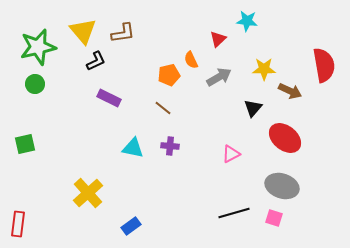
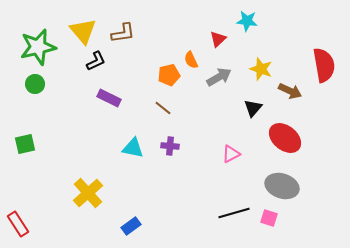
yellow star: moved 3 px left; rotated 20 degrees clockwise
pink square: moved 5 px left
red rectangle: rotated 40 degrees counterclockwise
